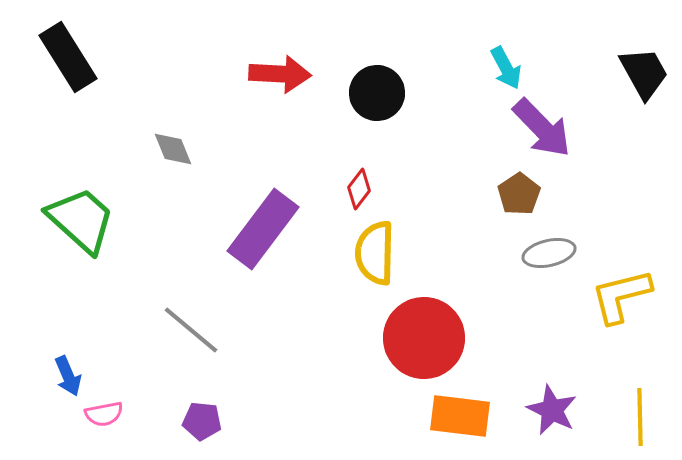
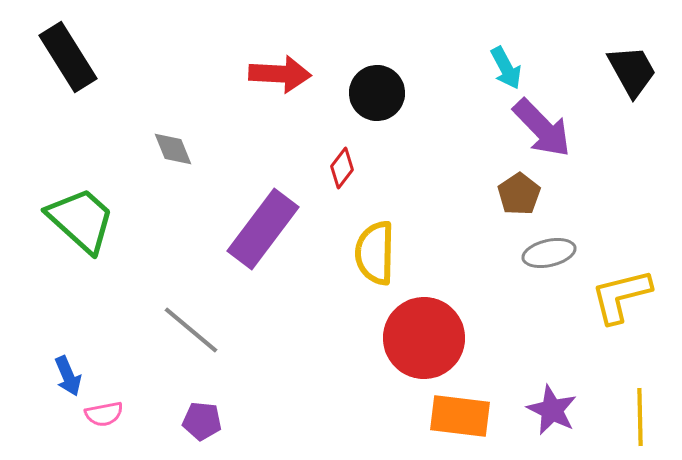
black trapezoid: moved 12 px left, 2 px up
red diamond: moved 17 px left, 21 px up
